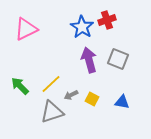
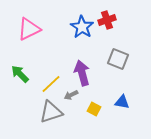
pink triangle: moved 3 px right
purple arrow: moved 7 px left, 13 px down
green arrow: moved 12 px up
yellow square: moved 2 px right, 10 px down
gray triangle: moved 1 px left
